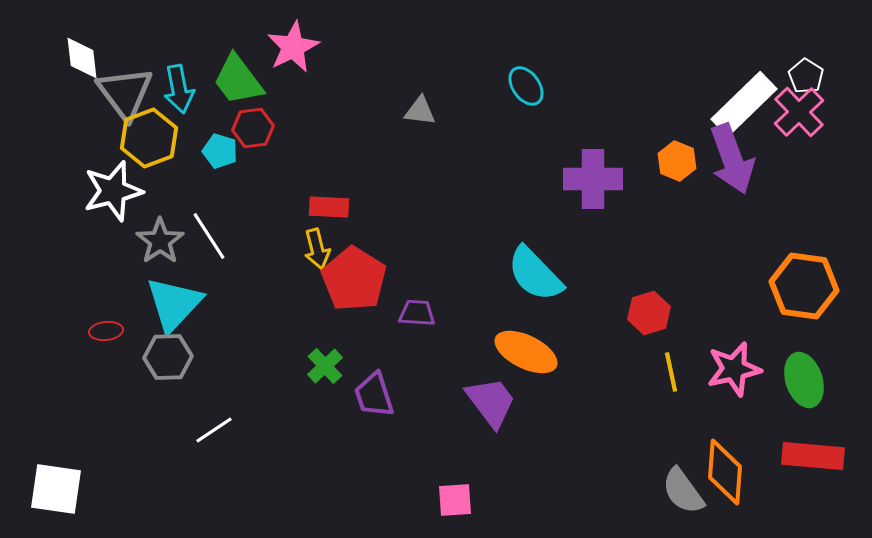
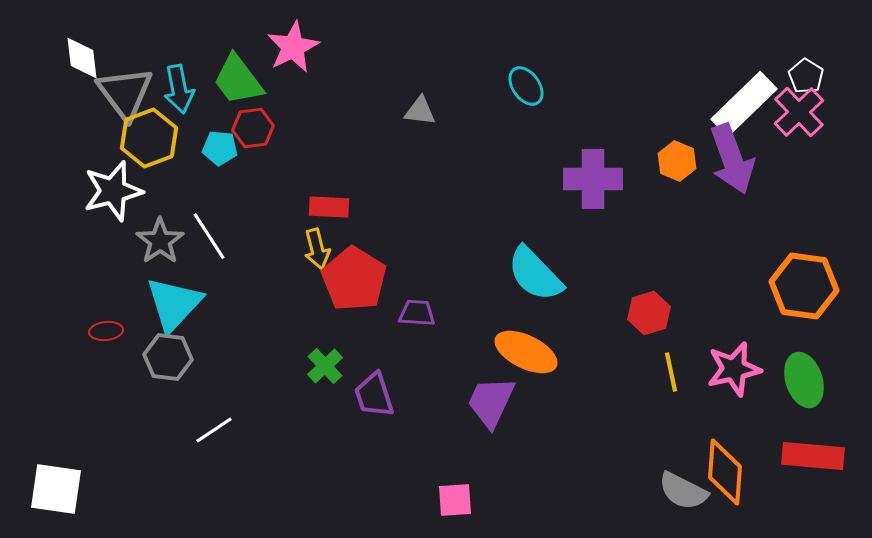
cyan pentagon at (220, 151): moved 3 px up; rotated 12 degrees counterclockwise
gray hexagon at (168, 357): rotated 9 degrees clockwise
purple trapezoid at (491, 402): rotated 118 degrees counterclockwise
gray semicircle at (683, 491): rotated 27 degrees counterclockwise
